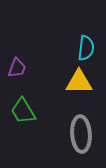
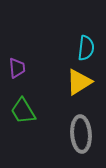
purple trapezoid: rotated 25 degrees counterclockwise
yellow triangle: rotated 32 degrees counterclockwise
